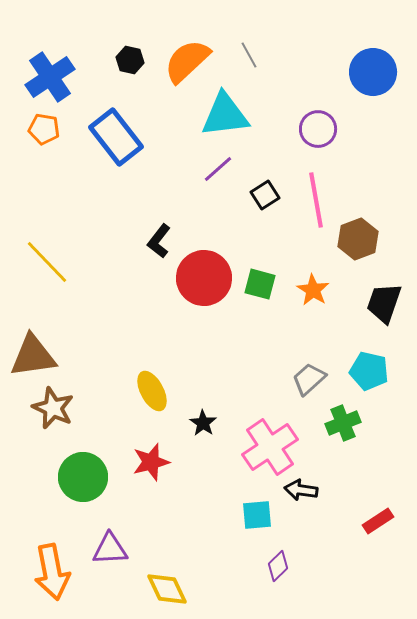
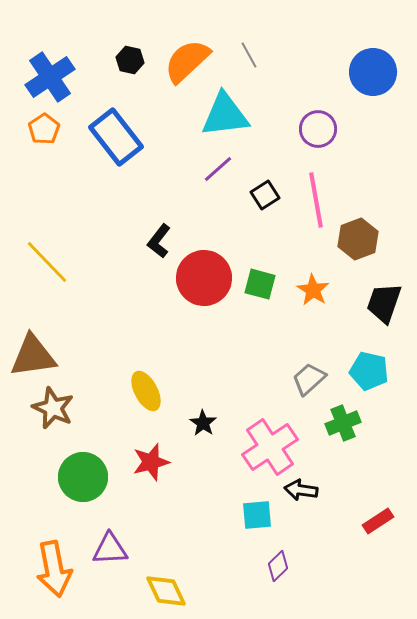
orange pentagon: rotated 28 degrees clockwise
yellow ellipse: moved 6 px left
orange arrow: moved 2 px right, 3 px up
yellow diamond: moved 1 px left, 2 px down
